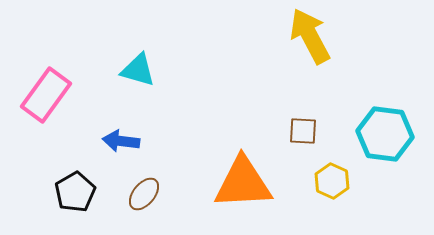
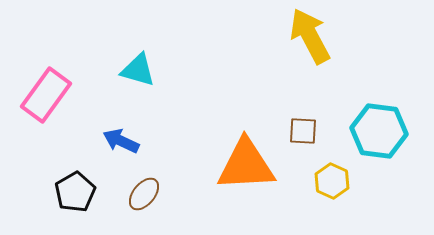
cyan hexagon: moved 6 px left, 3 px up
blue arrow: rotated 18 degrees clockwise
orange triangle: moved 3 px right, 18 px up
